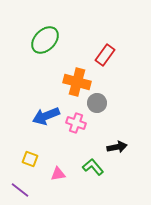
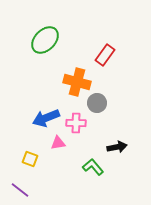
blue arrow: moved 2 px down
pink cross: rotated 18 degrees counterclockwise
pink triangle: moved 31 px up
